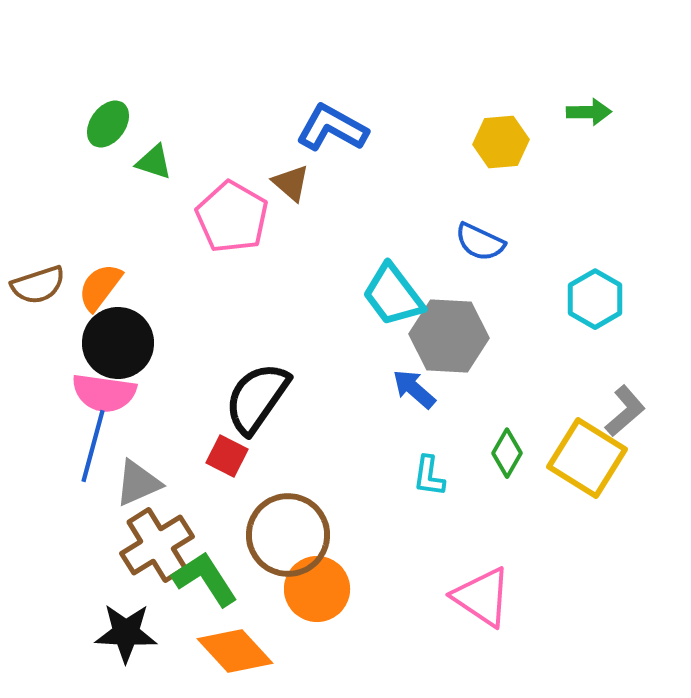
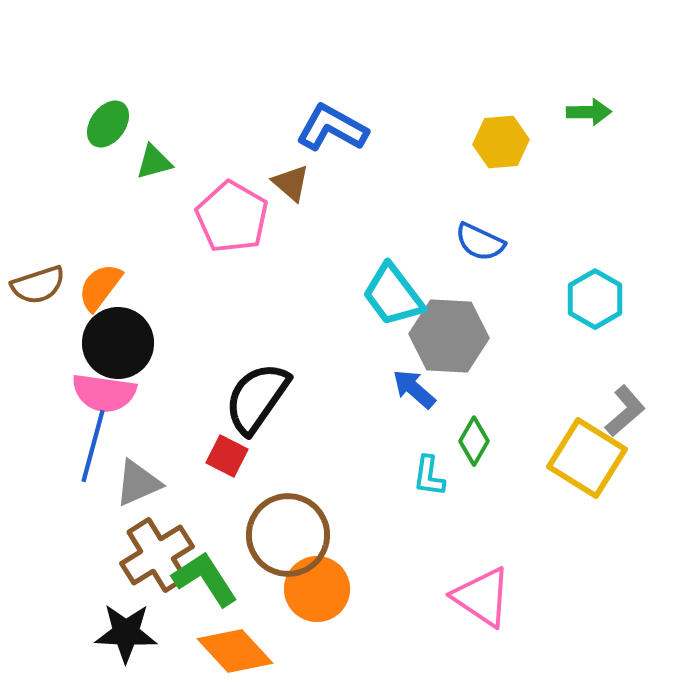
green triangle: rotated 33 degrees counterclockwise
green diamond: moved 33 px left, 12 px up
brown cross: moved 10 px down
